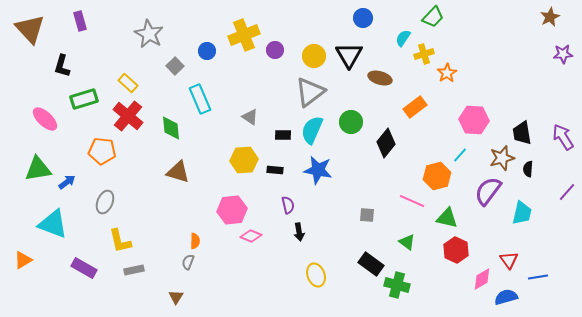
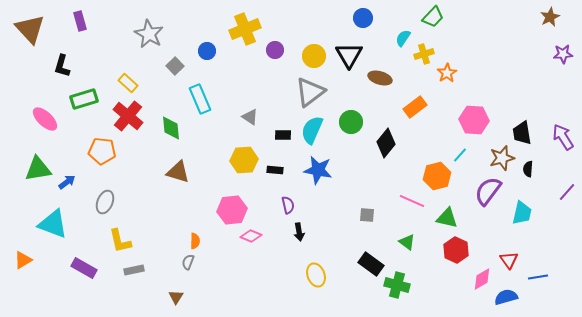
yellow cross at (244, 35): moved 1 px right, 6 px up
